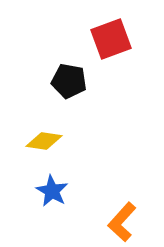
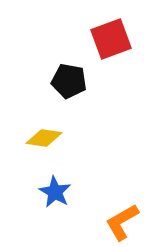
yellow diamond: moved 3 px up
blue star: moved 3 px right, 1 px down
orange L-shape: rotated 18 degrees clockwise
